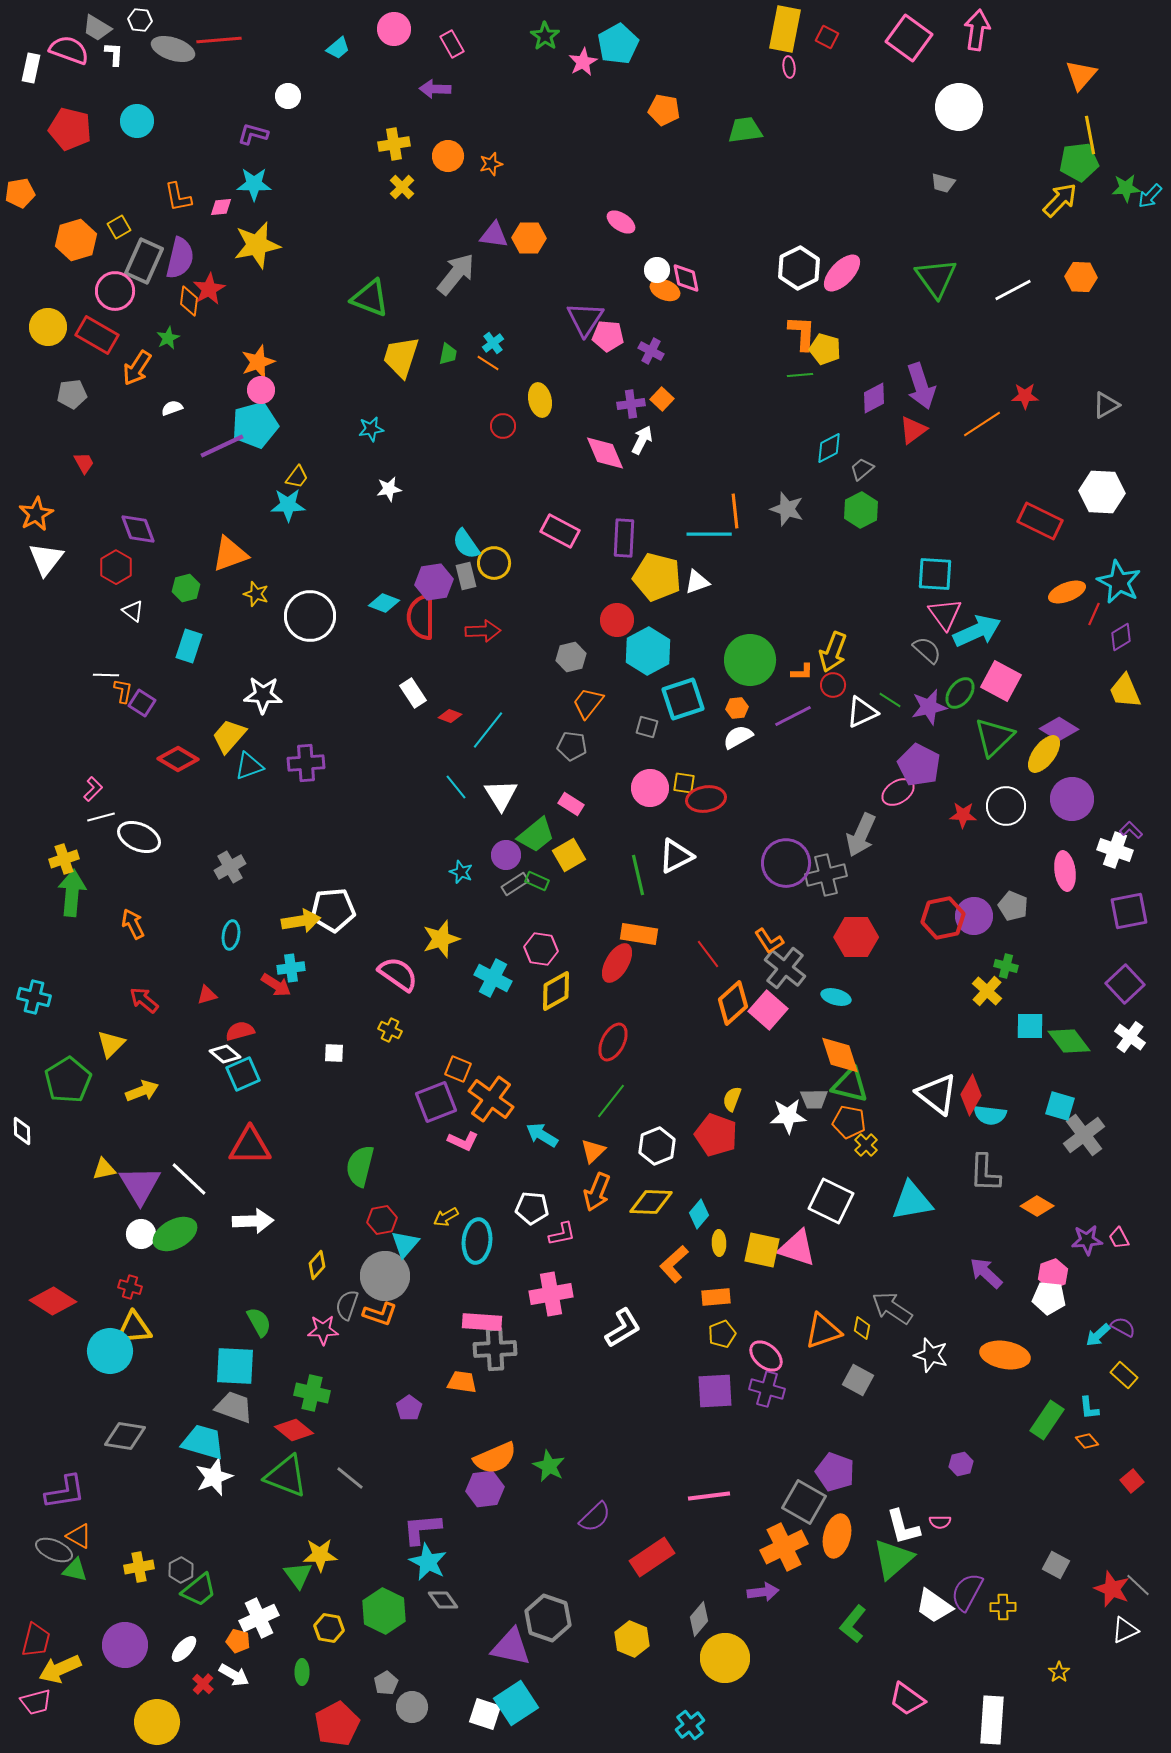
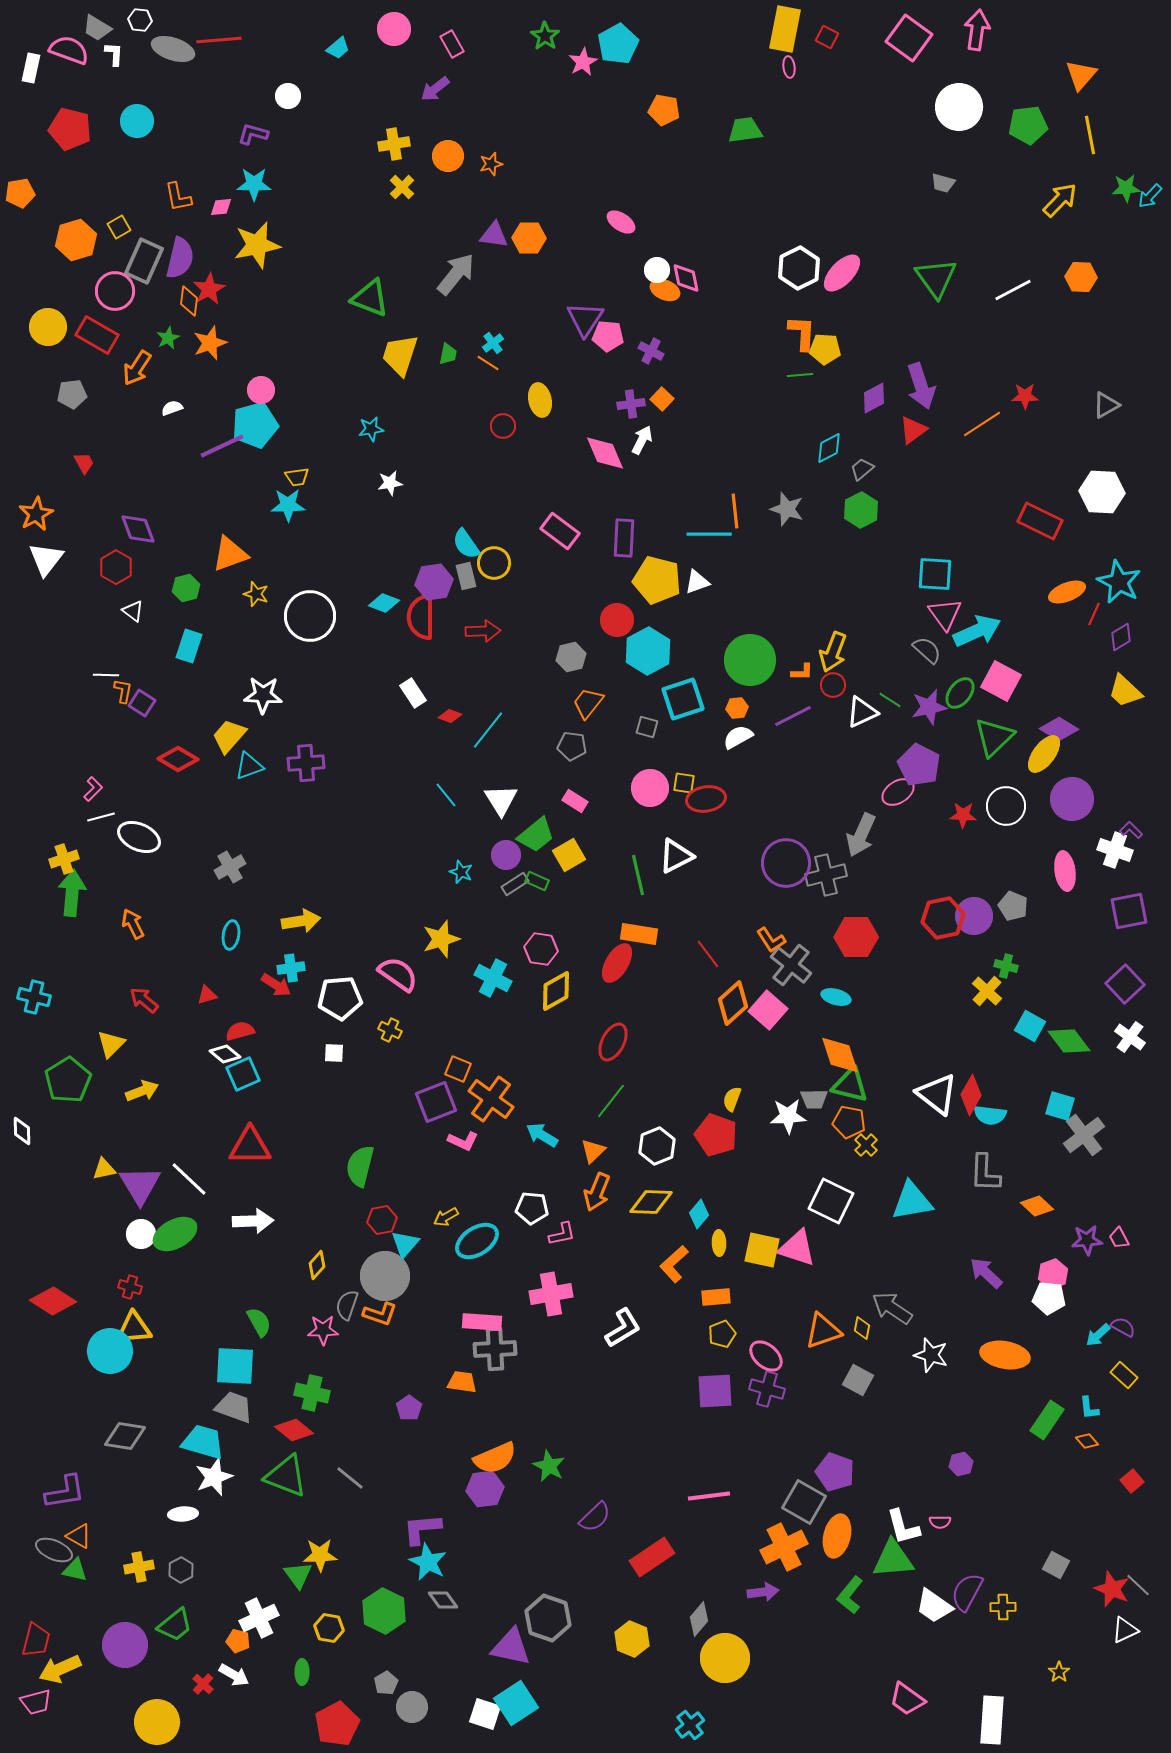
purple arrow at (435, 89): rotated 40 degrees counterclockwise
green pentagon at (1079, 162): moved 51 px left, 37 px up
yellow pentagon at (825, 349): rotated 12 degrees counterclockwise
yellow trapezoid at (401, 357): moved 1 px left, 2 px up
orange star at (258, 362): moved 48 px left, 19 px up
yellow trapezoid at (297, 477): rotated 45 degrees clockwise
white star at (389, 489): moved 1 px right, 6 px up
pink rectangle at (560, 531): rotated 9 degrees clockwise
yellow pentagon at (657, 577): moved 3 px down
yellow trapezoid at (1125, 691): rotated 24 degrees counterclockwise
cyan line at (456, 787): moved 10 px left, 8 px down
white triangle at (501, 795): moved 5 px down
pink rectangle at (571, 804): moved 4 px right, 3 px up
white pentagon at (333, 910): moved 7 px right, 88 px down
orange L-shape at (769, 941): moved 2 px right, 1 px up
gray cross at (785, 968): moved 6 px right, 3 px up
cyan square at (1030, 1026): rotated 28 degrees clockwise
orange diamond at (1037, 1206): rotated 12 degrees clockwise
cyan ellipse at (477, 1241): rotated 51 degrees clockwise
green triangle at (893, 1559): rotated 36 degrees clockwise
green trapezoid at (199, 1590): moved 24 px left, 35 px down
green L-shape at (853, 1624): moved 3 px left, 29 px up
white ellipse at (184, 1649): moved 1 px left, 135 px up; rotated 44 degrees clockwise
